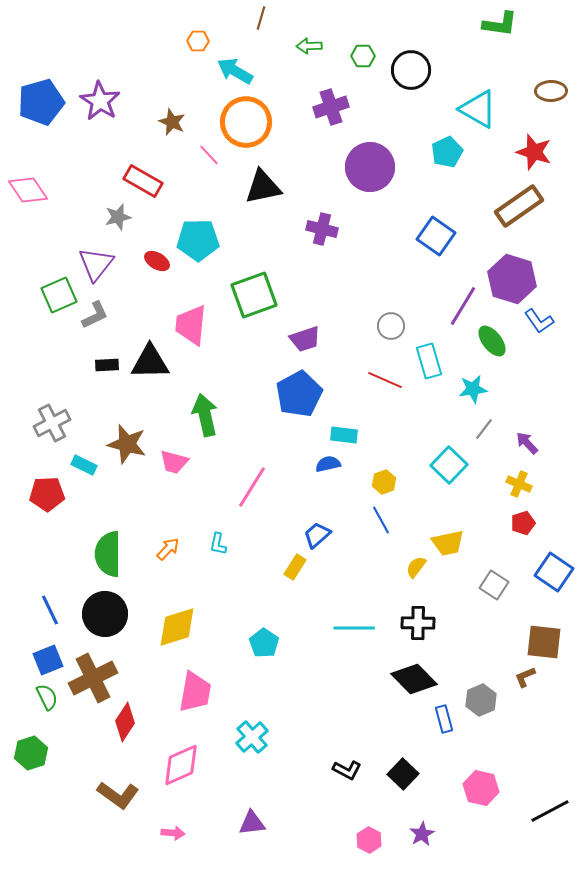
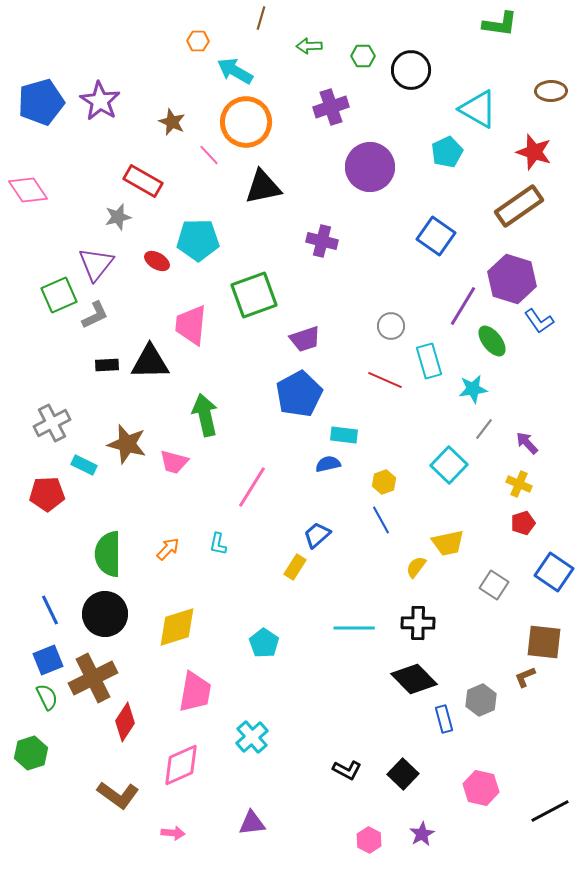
purple cross at (322, 229): moved 12 px down
